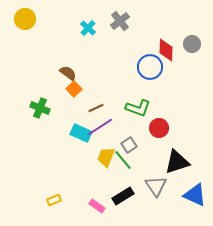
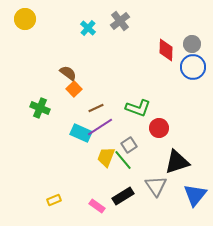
blue circle: moved 43 px right
blue triangle: rotated 45 degrees clockwise
